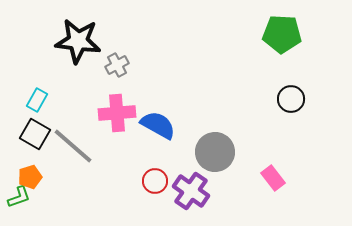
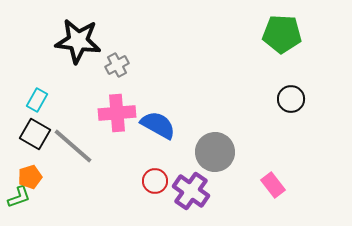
pink rectangle: moved 7 px down
